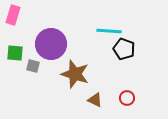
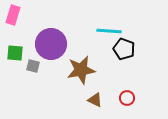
brown star: moved 6 px right, 4 px up; rotated 28 degrees counterclockwise
